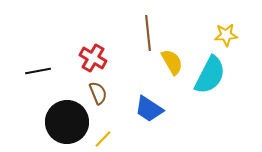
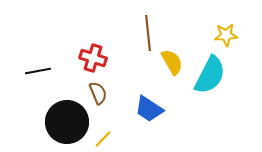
red cross: rotated 12 degrees counterclockwise
